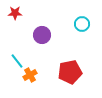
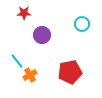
red star: moved 9 px right
